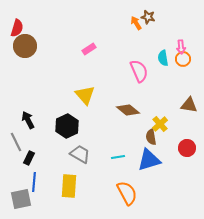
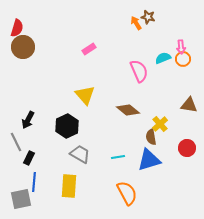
brown circle: moved 2 px left, 1 px down
cyan semicircle: rotated 77 degrees clockwise
black arrow: rotated 126 degrees counterclockwise
